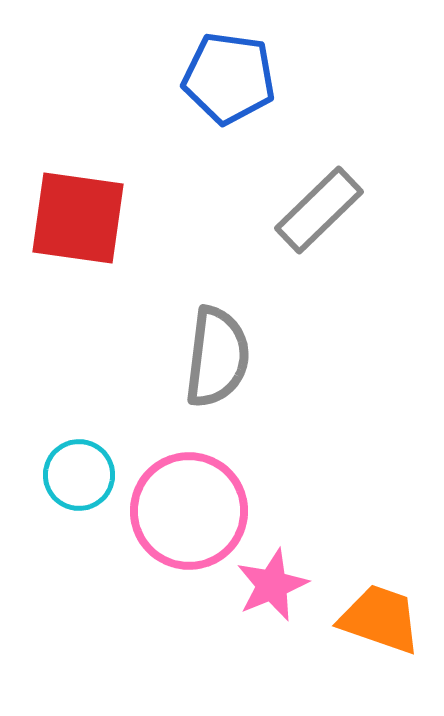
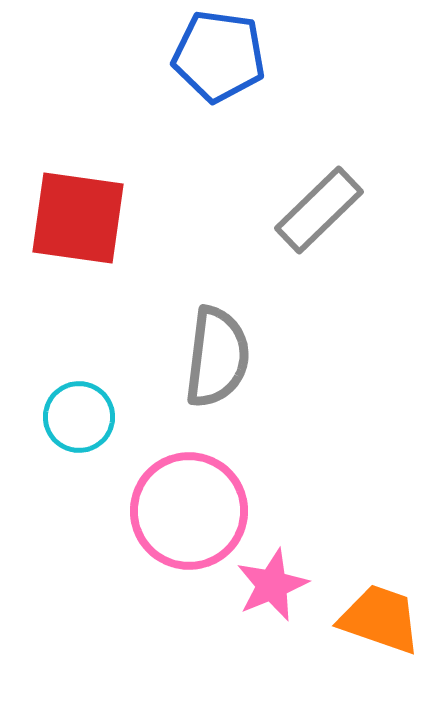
blue pentagon: moved 10 px left, 22 px up
cyan circle: moved 58 px up
